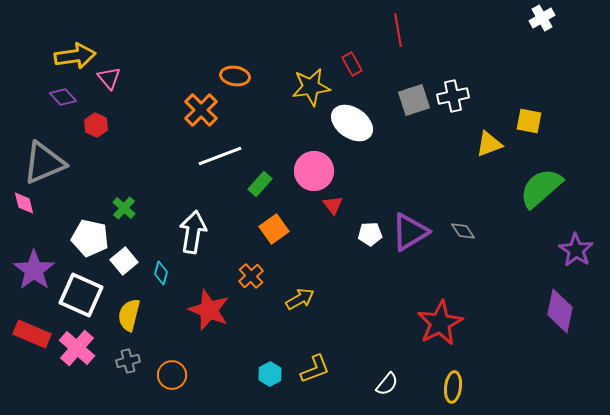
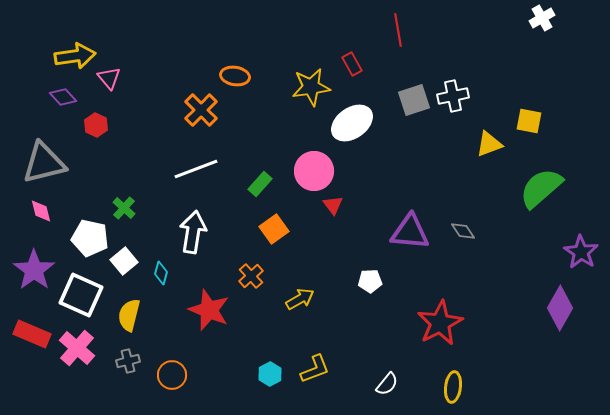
white ellipse at (352, 123): rotated 69 degrees counterclockwise
white line at (220, 156): moved 24 px left, 13 px down
gray triangle at (44, 163): rotated 9 degrees clockwise
pink diamond at (24, 203): moved 17 px right, 8 px down
purple triangle at (410, 232): rotated 36 degrees clockwise
white pentagon at (370, 234): moved 47 px down
purple star at (576, 250): moved 5 px right, 2 px down
purple diamond at (560, 311): moved 3 px up; rotated 18 degrees clockwise
